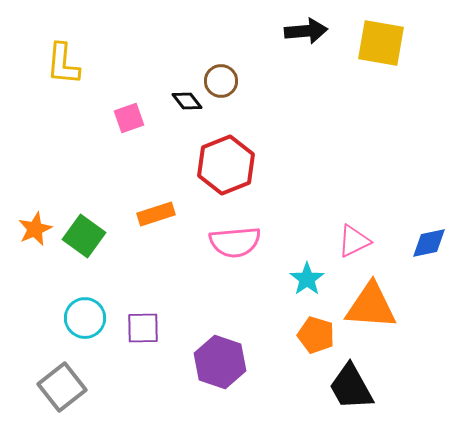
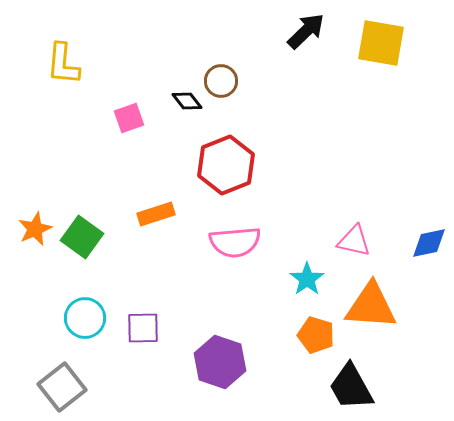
black arrow: rotated 39 degrees counterclockwise
green square: moved 2 px left, 1 px down
pink triangle: rotated 39 degrees clockwise
